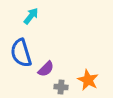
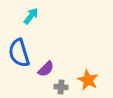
blue semicircle: moved 2 px left
